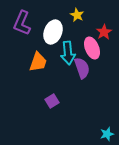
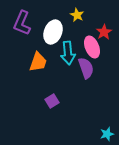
pink ellipse: moved 1 px up
purple semicircle: moved 4 px right
